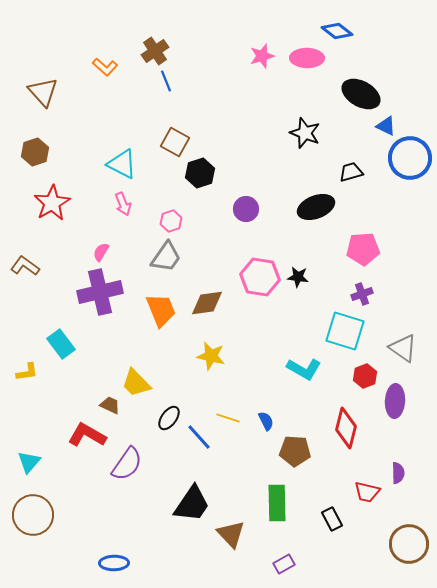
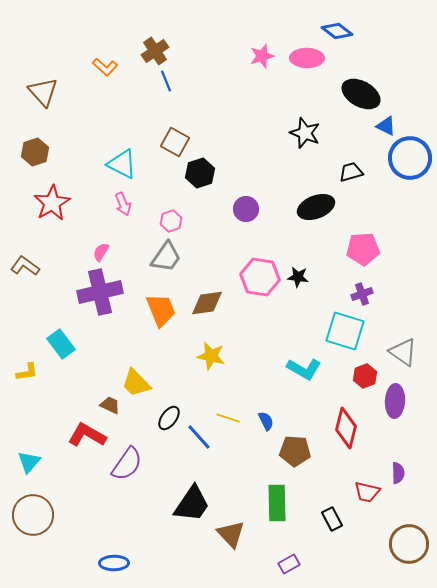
gray triangle at (403, 348): moved 4 px down
purple rectangle at (284, 564): moved 5 px right
